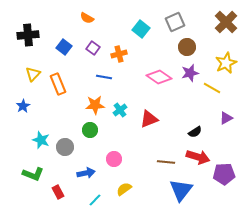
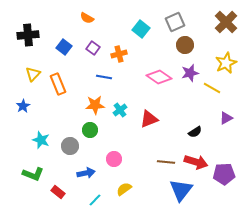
brown circle: moved 2 px left, 2 px up
gray circle: moved 5 px right, 1 px up
red arrow: moved 2 px left, 5 px down
red rectangle: rotated 24 degrees counterclockwise
